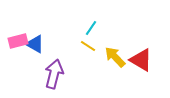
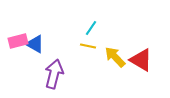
yellow line: rotated 21 degrees counterclockwise
